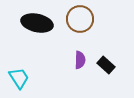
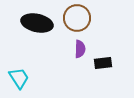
brown circle: moved 3 px left, 1 px up
purple semicircle: moved 11 px up
black rectangle: moved 3 px left, 2 px up; rotated 48 degrees counterclockwise
